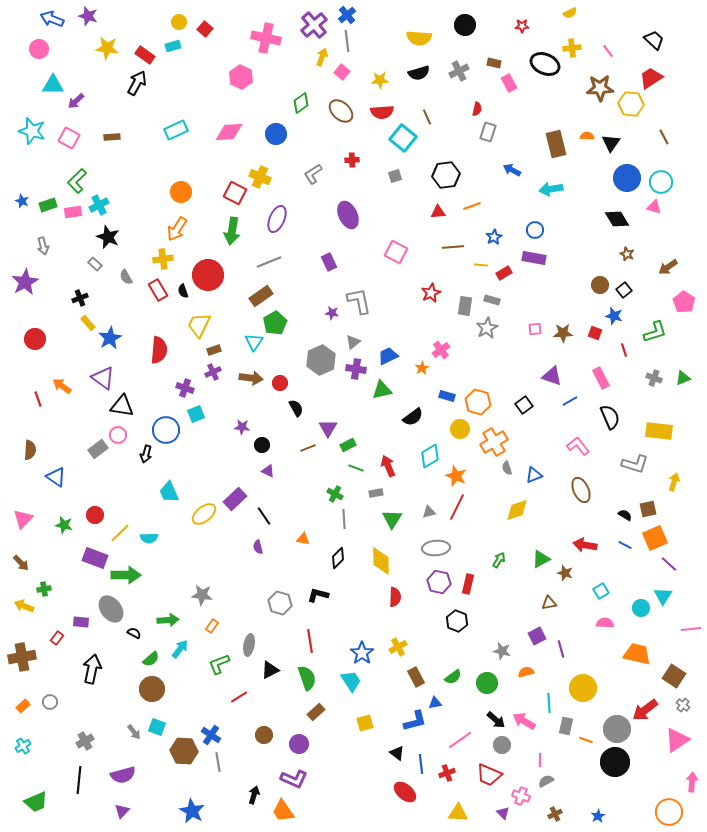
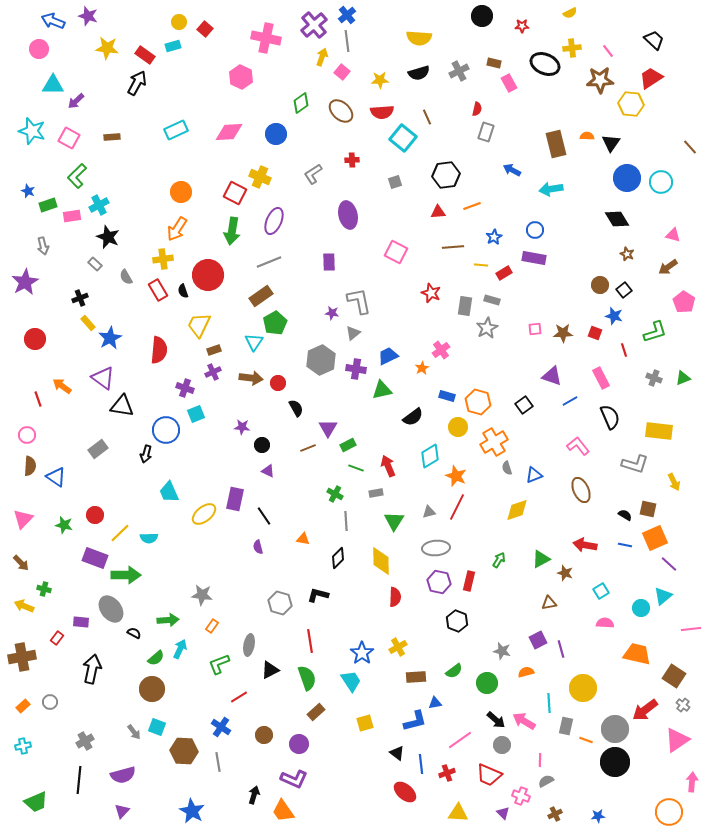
blue arrow at (52, 19): moved 1 px right, 2 px down
black circle at (465, 25): moved 17 px right, 9 px up
brown star at (600, 88): moved 8 px up
gray rectangle at (488, 132): moved 2 px left
brown line at (664, 137): moved 26 px right, 10 px down; rotated 14 degrees counterclockwise
gray square at (395, 176): moved 6 px down
green L-shape at (77, 181): moved 5 px up
blue star at (22, 201): moved 6 px right, 10 px up
pink triangle at (654, 207): moved 19 px right, 28 px down
pink rectangle at (73, 212): moved 1 px left, 4 px down
purple ellipse at (348, 215): rotated 12 degrees clockwise
purple ellipse at (277, 219): moved 3 px left, 2 px down
purple rectangle at (329, 262): rotated 24 degrees clockwise
red star at (431, 293): rotated 24 degrees counterclockwise
gray triangle at (353, 342): moved 9 px up
red circle at (280, 383): moved 2 px left
yellow circle at (460, 429): moved 2 px left, 2 px up
pink circle at (118, 435): moved 91 px left
brown semicircle at (30, 450): moved 16 px down
yellow arrow at (674, 482): rotated 138 degrees clockwise
purple rectangle at (235, 499): rotated 35 degrees counterclockwise
brown square at (648, 509): rotated 24 degrees clockwise
gray line at (344, 519): moved 2 px right, 2 px down
green triangle at (392, 519): moved 2 px right, 2 px down
blue line at (625, 545): rotated 16 degrees counterclockwise
red rectangle at (468, 584): moved 1 px right, 3 px up
green cross at (44, 589): rotated 24 degrees clockwise
cyan triangle at (663, 596): rotated 18 degrees clockwise
purple square at (537, 636): moved 1 px right, 4 px down
cyan arrow at (180, 649): rotated 12 degrees counterclockwise
green semicircle at (151, 659): moved 5 px right, 1 px up
brown rectangle at (416, 677): rotated 66 degrees counterclockwise
green semicircle at (453, 677): moved 1 px right, 6 px up
gray circle at (617, 729): moved 2 px left
blue cross at (211, 735): moved 10 px right, 8 px up
cyan cross at (23, 746): rotated 21 degrees clockwise
blue star at (598, 816): rotated 24 degrees clockwise
